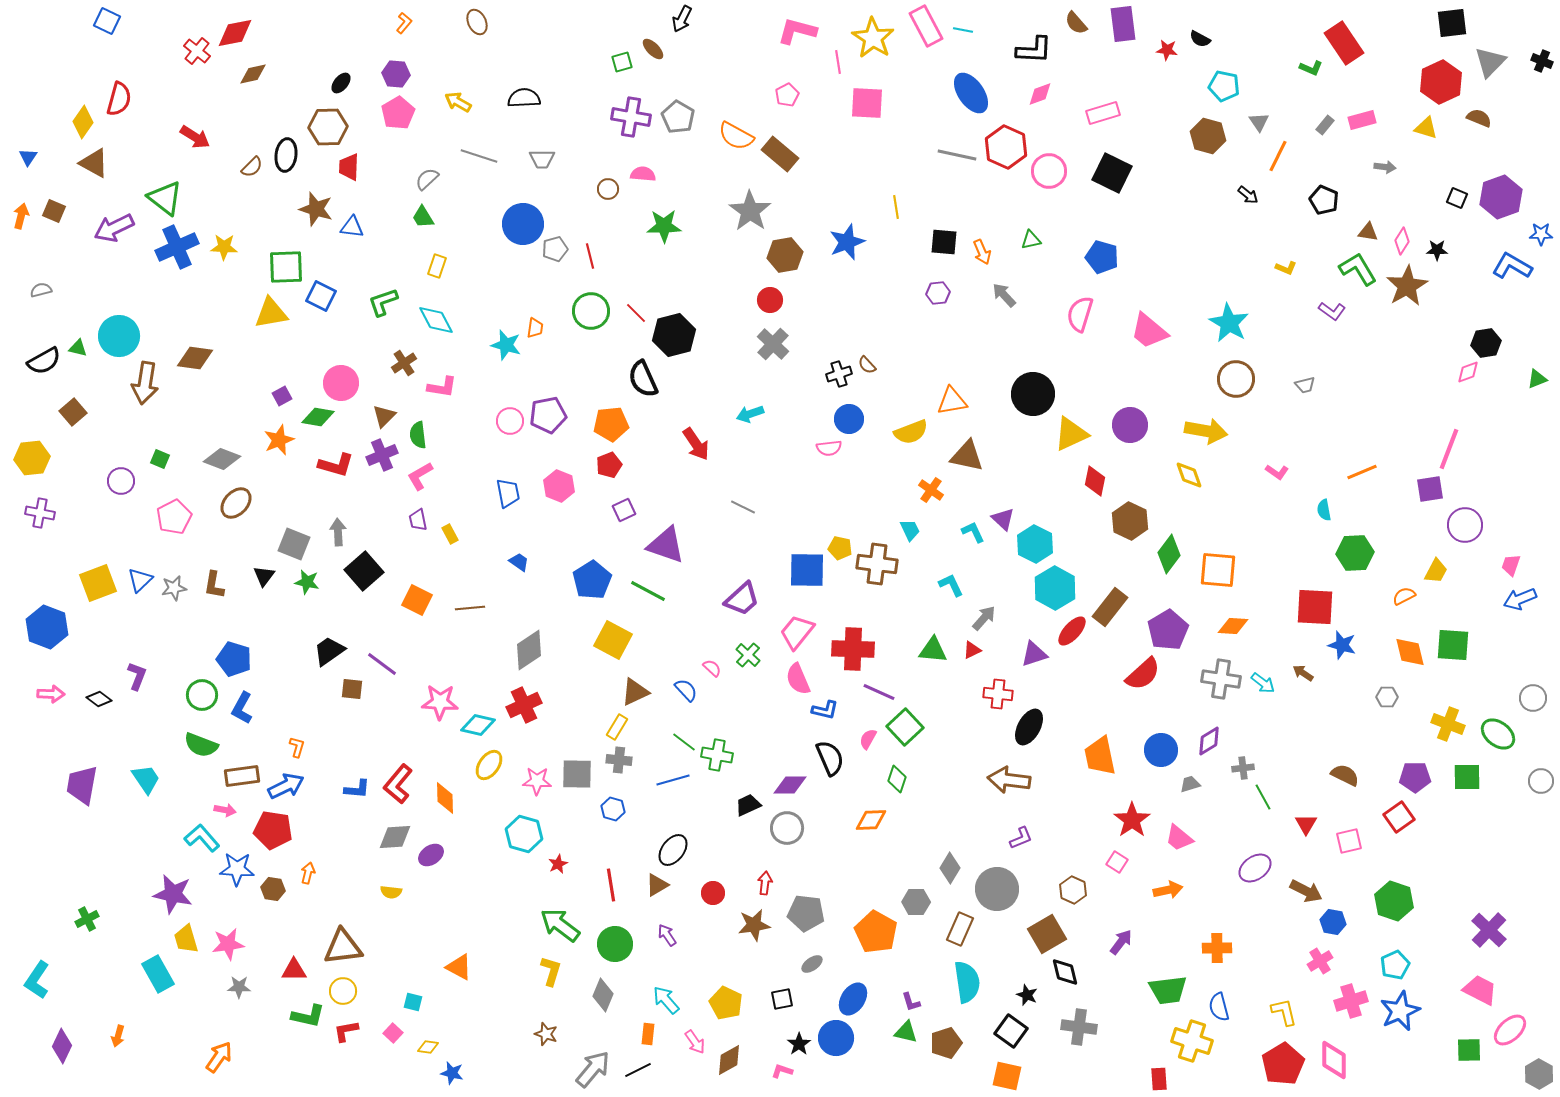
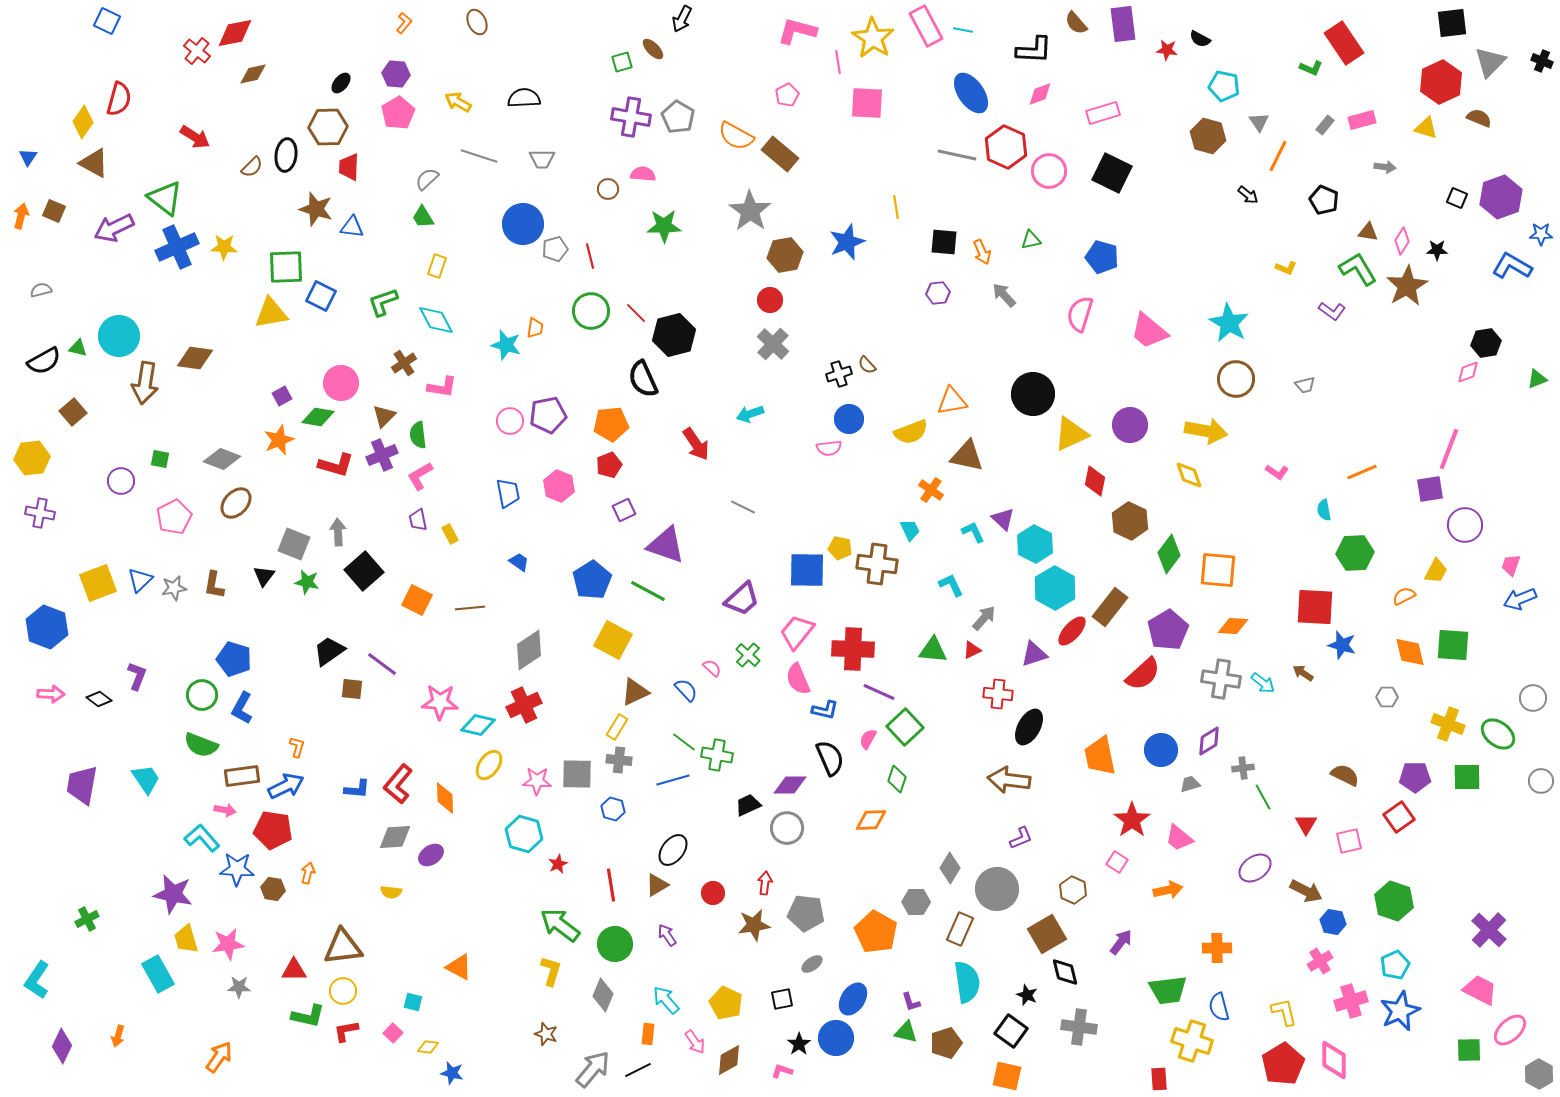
green square at (160, 459): rotated 12 degrees counterclockwise
